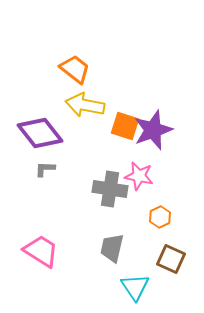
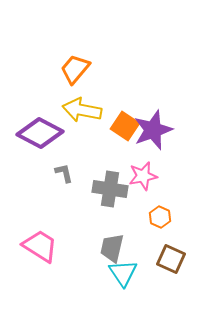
orange trapezoid: rotated 88 degrees counterclockwise
yellow arrow: moved 3 px left, 5 px down
orange square: rotated 16 degrees clockwise
purple diamond: rotated 24 degrees counterclockwise
gray L-shape: moved 19 px right, 4 px down; rotated 75 degrees clockwise
pink star: moved 4 px right; rotated 24 degrees counterclockwise
orange hexagon: rotated 10 degrees counterclockwise
pink trapezoid: moved 1 px left, 5 px up
cyan triangle: moved 12 px left, 14 px up
